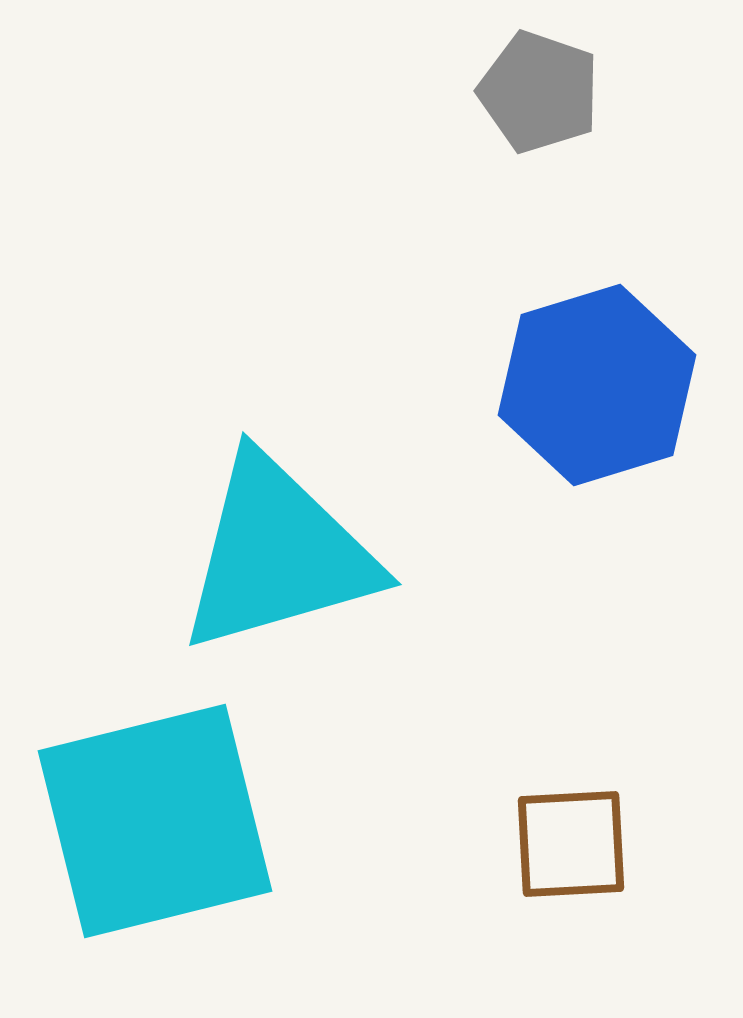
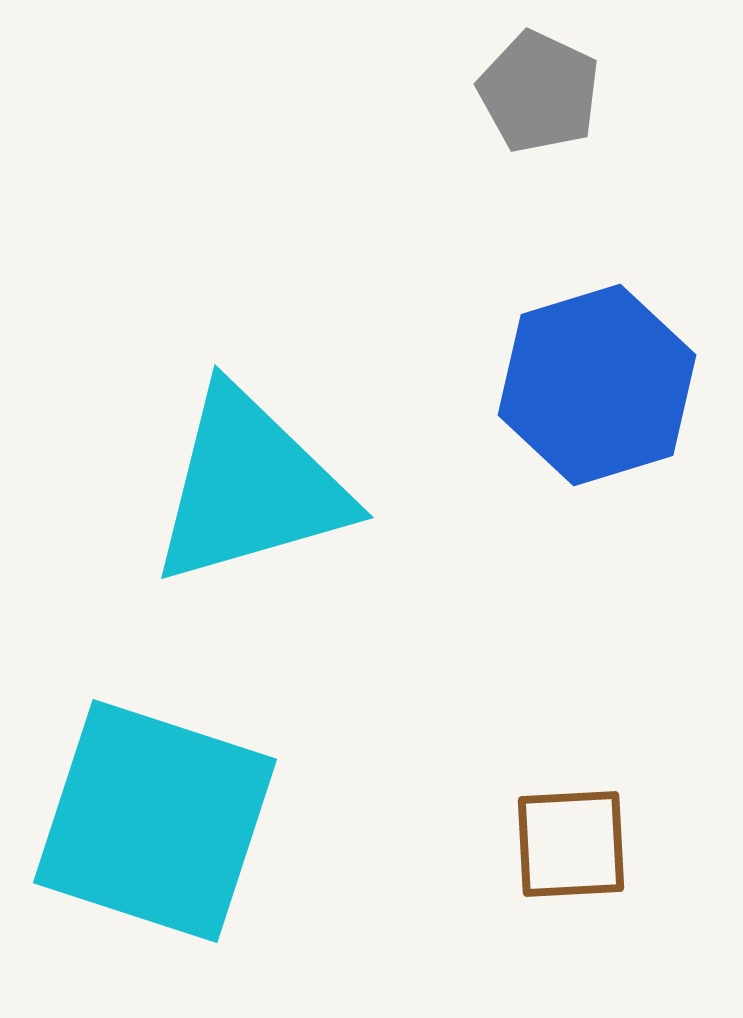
gray pentagon: rotated 6 degrees clockwise
cyan triangle: moved 28 px left, 67 px up
cyan square: rotated 32 degrees clockwise
